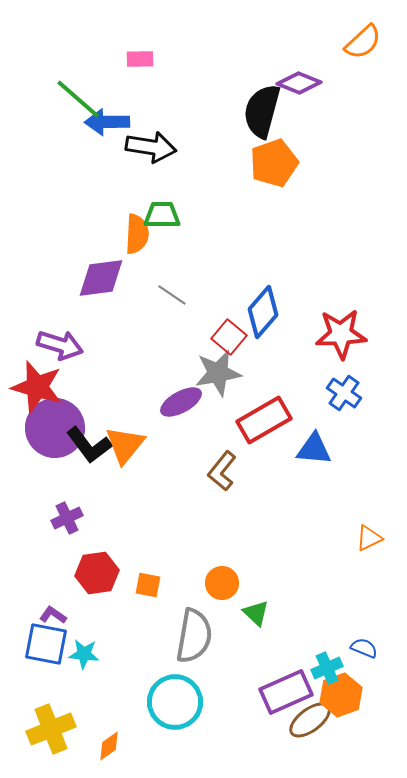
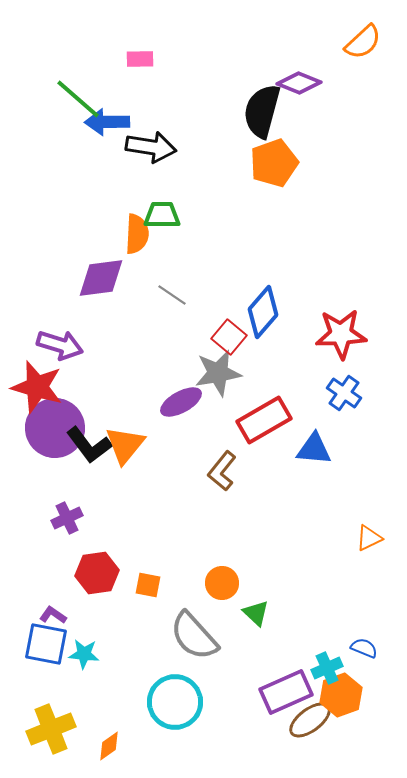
gray semicircle at (194, 636): rotated 128 degrees clockwise
